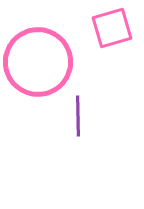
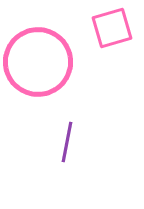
purple line: moved 11 px left, 26 px down; rotated 12 degrees clockwise
